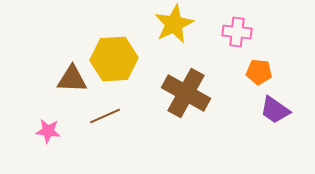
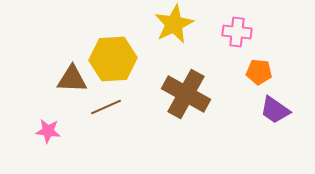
yellow hexagon: moved 1 px left
brown cross: moved 1 px down
brown line: moved 1 px right, 9 px up
